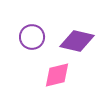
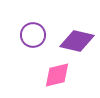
purple circle: moved 1 px right, 2 px up
